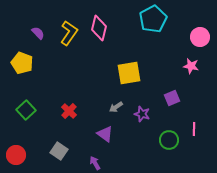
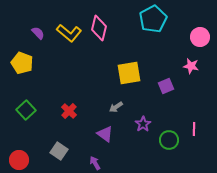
yellow L-shape: rotated 95 degrees clockwise
purple square: moved 6 px left, 12 px up
purple star: moved 1 px right, 10 px down; rotated 21 degrees clockwise
red circle: moved 3 px right, 5 px down
